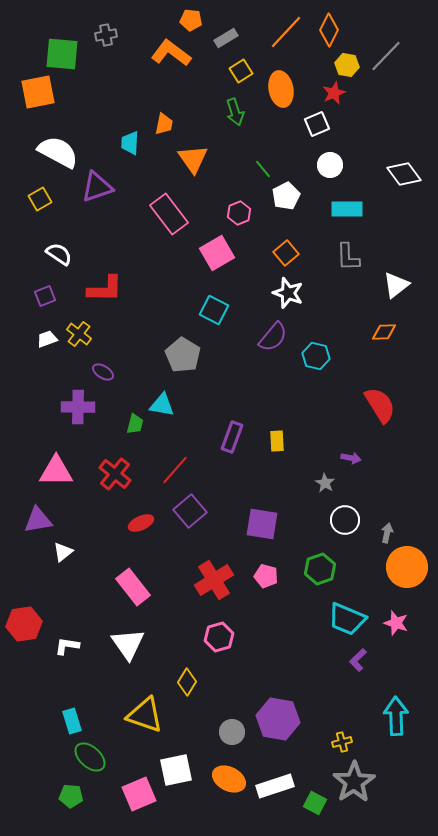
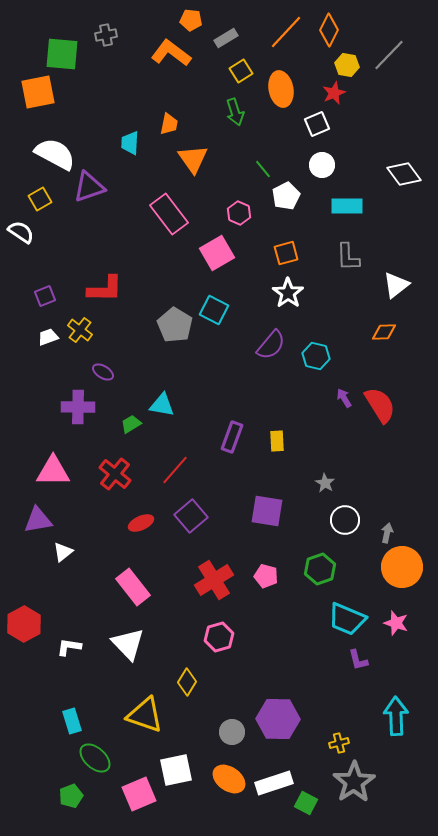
gray line at (386, 56): moved 3 px right, 1 px up
orange trapezoid at (164, 124): moved 5 px right
white semicircle at (58, 152): moved 3 px left, 2 px down
white circle at (330, 165): moved 8 px left
purple triangle at (97, 187): moved 8 px left
cyan rectangle at (347, 209): moved 3 px up
pink hexagon at (239, 213): rotated 15 degrees counterclockwise
orange square at (286, 253): rotated 25 degrees clockwise
white semicircle at (59, 254): moved 38 px left, 22 px up
white star at (288, 293): rotated 16 degrees clockwise
yellow cross at (79, 334): moved 1 px right, 4 px up
purple semicircle at (273, 337): moved 2 px left, 8 px down
white trapezoid at (47, 339): moved 1 px right, 2 px up
gray pentagon at (183, 355): moved 8 px left, 30 px up
green trapezoid at (135, 424): moved 4 px left; rotated 135 degrees counterclockwise
purple arrow at (351, 458): moved 7 px left, 60 px up; rotated 132 degrees counterclockwise
pink triangle at (56, 471): moved 3 px left
purple square at (190, 511): moved 1 px right, 5 px down
purple square at (262, 524): moved 5 px right, 13 px up
orange circle at (407, 567): moved 5 px left
red hexagon at (24, 624): rotated 20 degrees counterclockwise
white triangle at (128, 644): rotated 9 degrees counterclockwise
white L-shape at (67, 646): moved 2 px right, 1 px down
purple L-shape at (358, 660): rotated 60 degrees counterclockwise
purple hexagon at (278, 719): rotated 9 degrees counterclockwise
yellow cross at (342, 742): moved 3 px left, 1 px down
green ellipse at (90, 757): moved 5 px right, 1 px down
orange ellipse at (229, 779): rotated 8 degrees clockwise
white rectangle at (275, 786): moved 1 px left, 3 px up
green pentagon at (71, 796): rotated 25 degrees counterclockwise
green square at (315, 803): moved 9 px left
